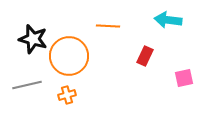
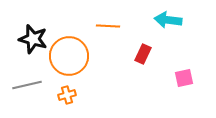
red rectangle: moved 2 px left, 2 px up
